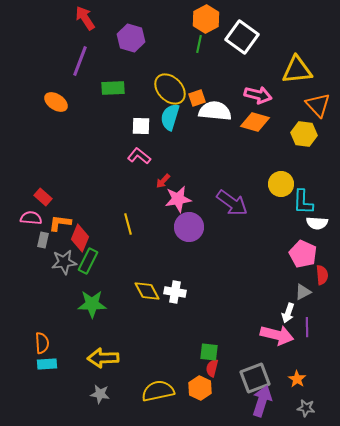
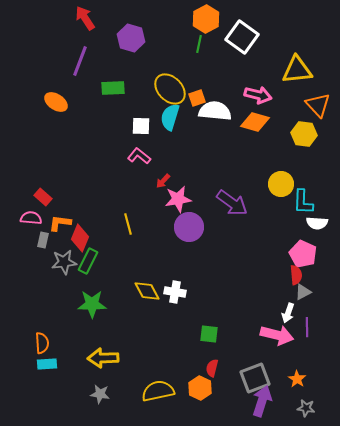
red semicircle at (322, 275): moved 26 px left
green square at (209, 352): moved 18 px up
